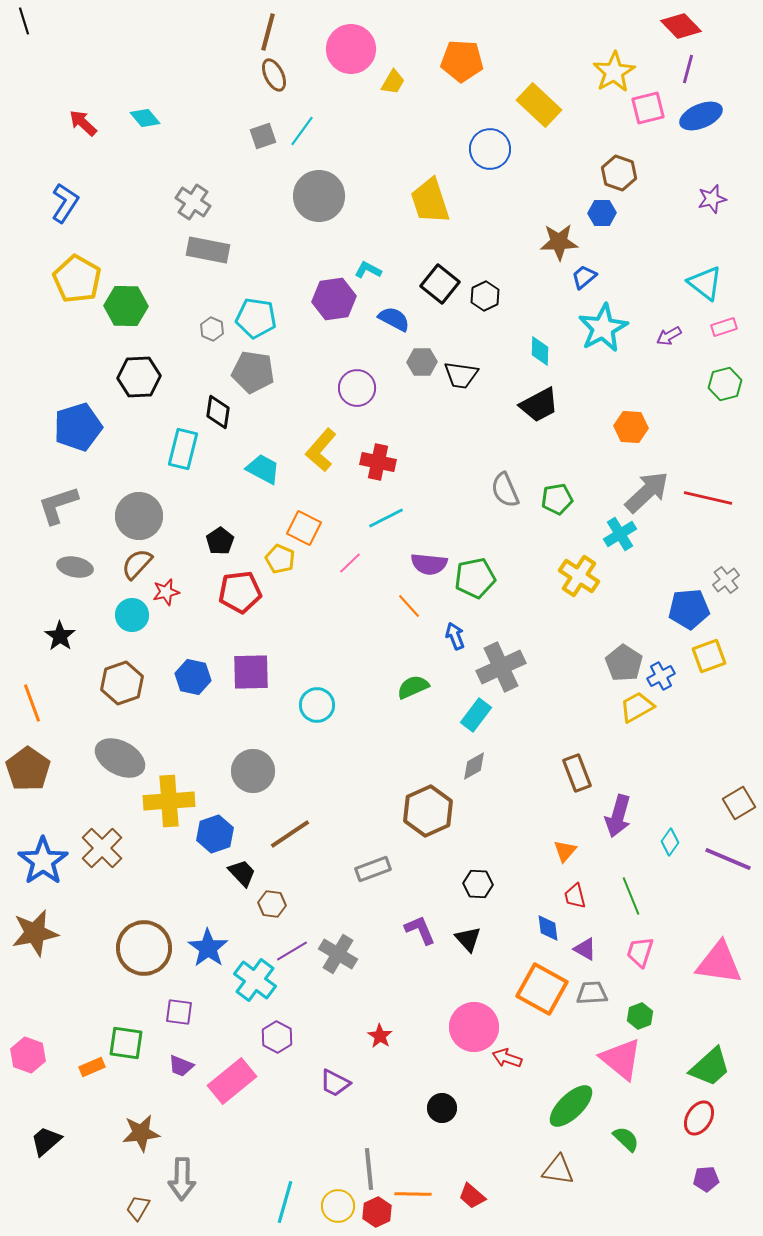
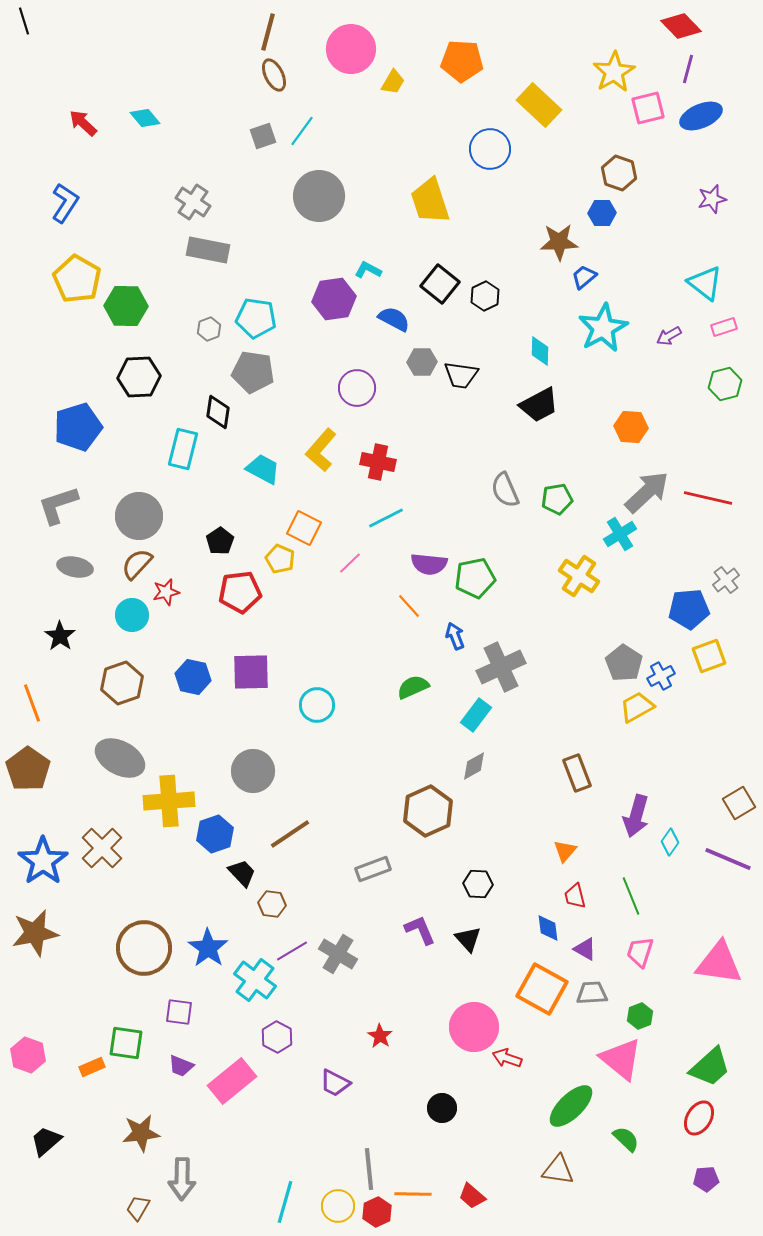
gray hexagon at (212, 329): moved 3 px left; rotated 15 degrees clockwise
purple arrow at (618, 816): moved 18 px right
